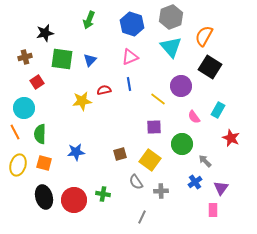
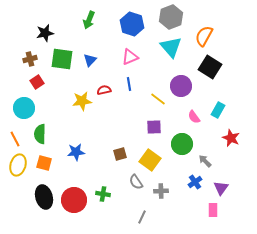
brown cross: moved 5 px right, 2 px down
orange line: moved 7 px down
